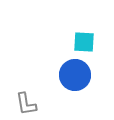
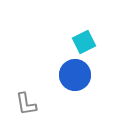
cyan square: rotated 30 degrees counterclockwise
